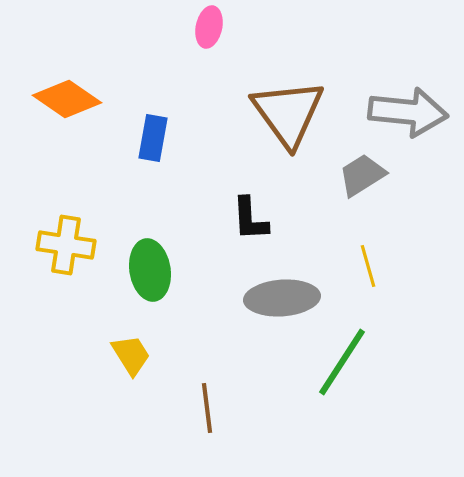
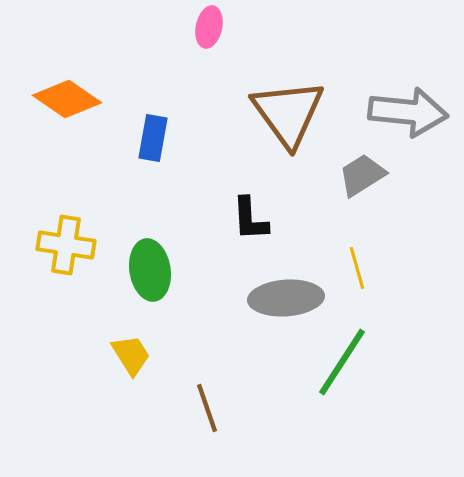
yellow line: moved 11 px left, 2 px down
gray ellipse: moved 4 px right
brown line: rotated 12 degrees counterclockwise
